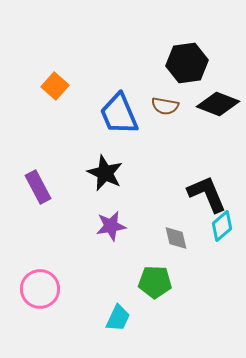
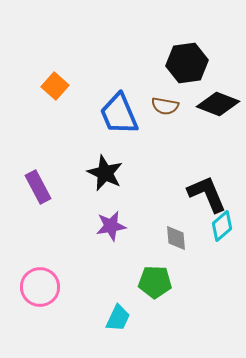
gray diamond: rotated 8 degrees clockwise
pink circle: moved 2 px up
